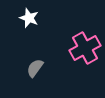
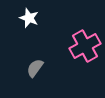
pink cross: moved 2 px up
